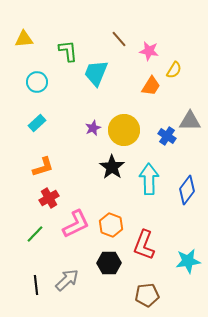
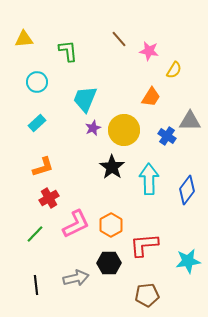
cyan trapezoid: moved 11 px left, 26 px down
orange trapezoid: moved 11 px down
orange hexagon: rotated 10 degrees clockwise
red L-shape: rotated 64 degrees clockwise
gray arrow: moved 9 px right, 2 px up; rotated 30 degrees clockwise
